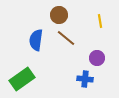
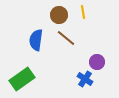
yellow line: moved 17 px left, 9 px up
purple circle: moved 4 px down
blue cross: rotated 28 degrees clockwise
